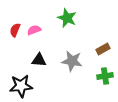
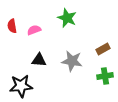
red semicircle: moved 3 px left, 4 px up; rotated 32 degrees counterclockwise
